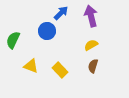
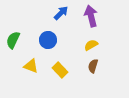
blue circle: moved 1 px right, 9 px down
